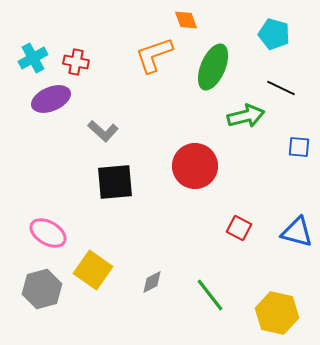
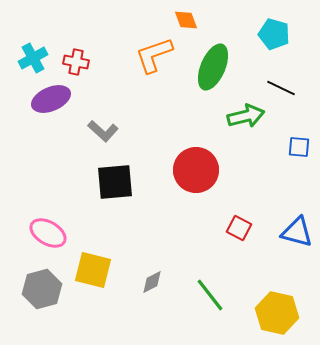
red circle: moved 1 px right, 4 px down
yellow square: rotated 21 degrees counterclockwise
